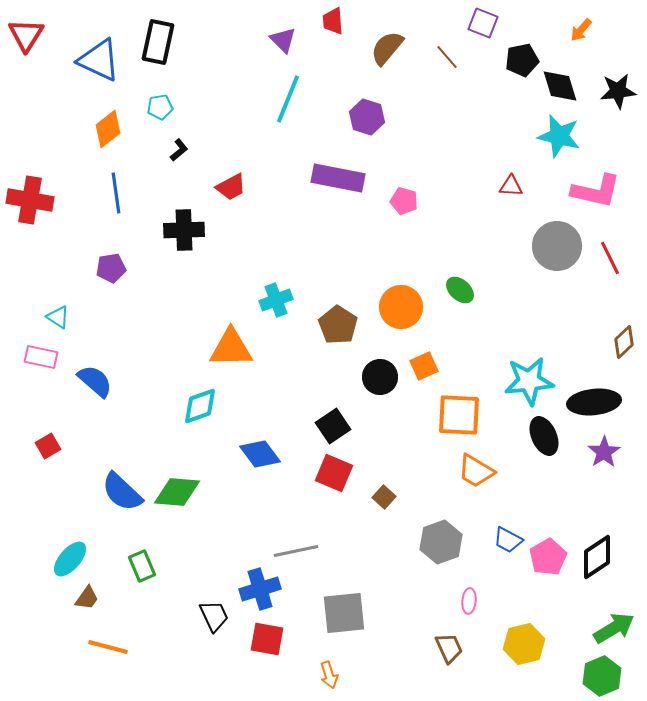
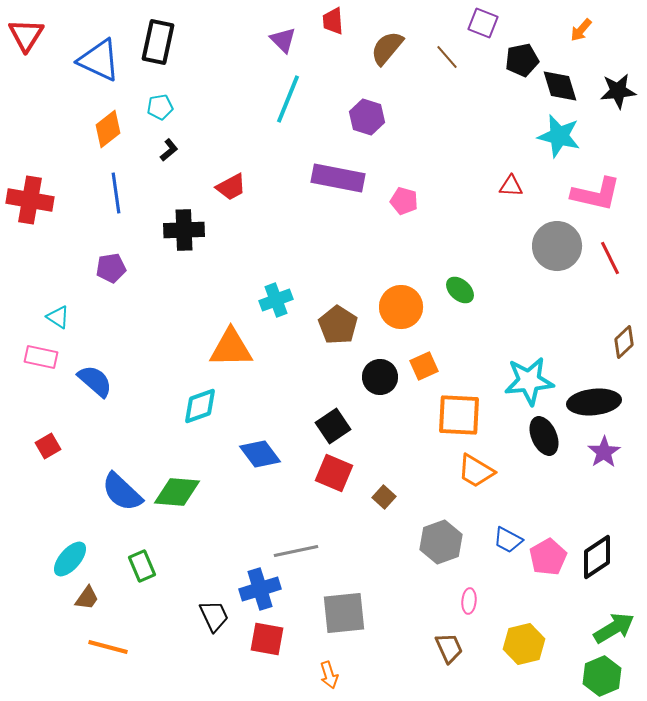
black L-shape at (179, 150): moved 10 px left
pink L-shape at (596, 191): moved 3 px down
